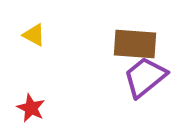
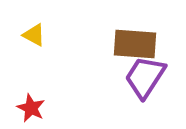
purple trapezoid: rotated 18 degrees counterclockwise
